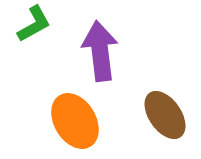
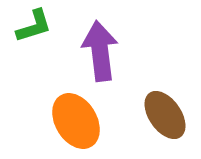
green L-shape: moved 2 px down; rotated 12 degrees clockwise
orange ellipse: moved 1 px right
